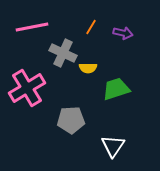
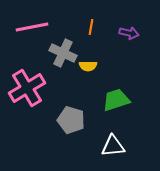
orange line: rotated 21 degrees counterclockwise
purple arrow: moved 6 px right
yellow semicircle: moved 2 px up
green trapezoid: moved 11 px down
gray pentagon: rotated 20 degrees clockwise
white triangle: rotated 50 degrees clockwise
